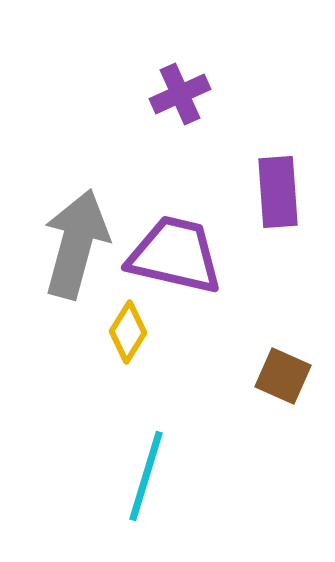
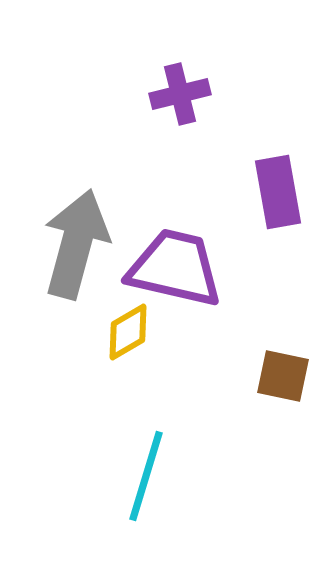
purple cross: rotated 10 degrees clockwise
purple rectangle: rotated 6 degrees counterclockwise
purple trapezoid: moved 13 px down
yellow diamond: rotated 28 degrees clockwise
brown square: rotated 12 degrees counterclockwise
